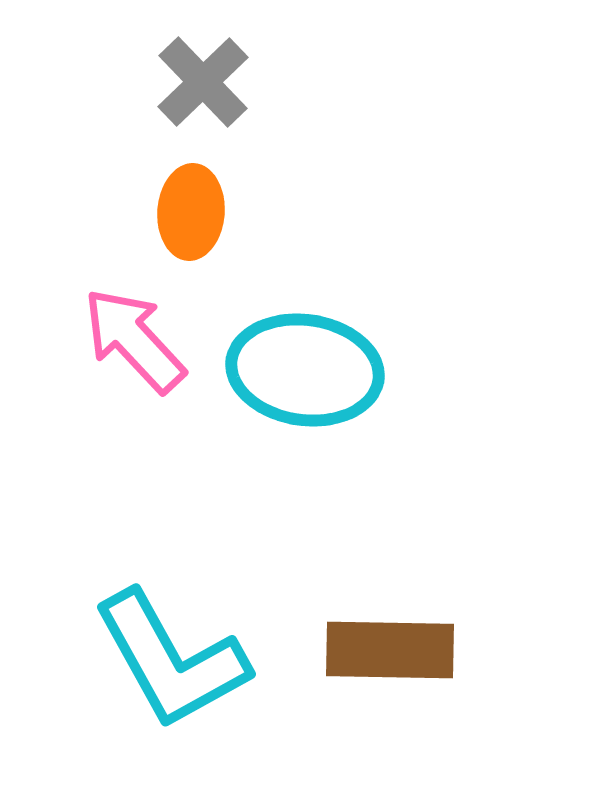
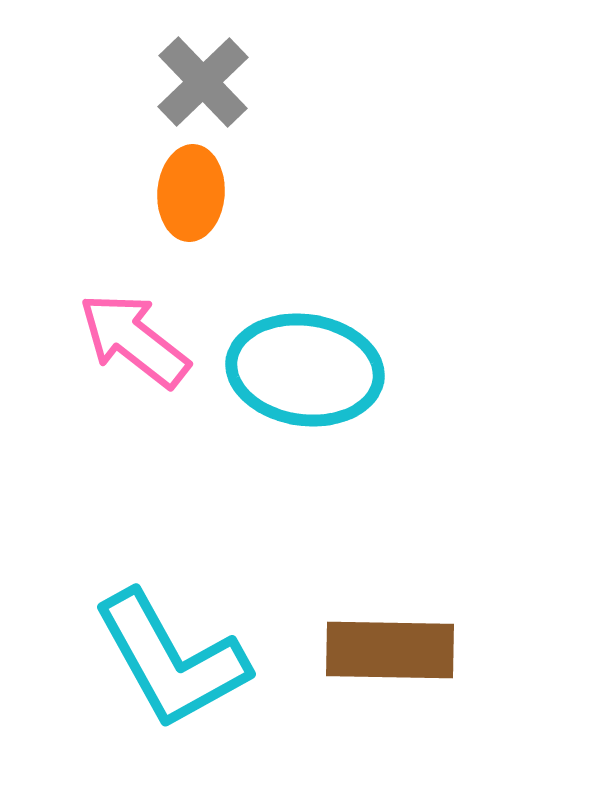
orange ellipse: moved 19 px up
pink arrow: rotated 9 degrees counterclockwise
